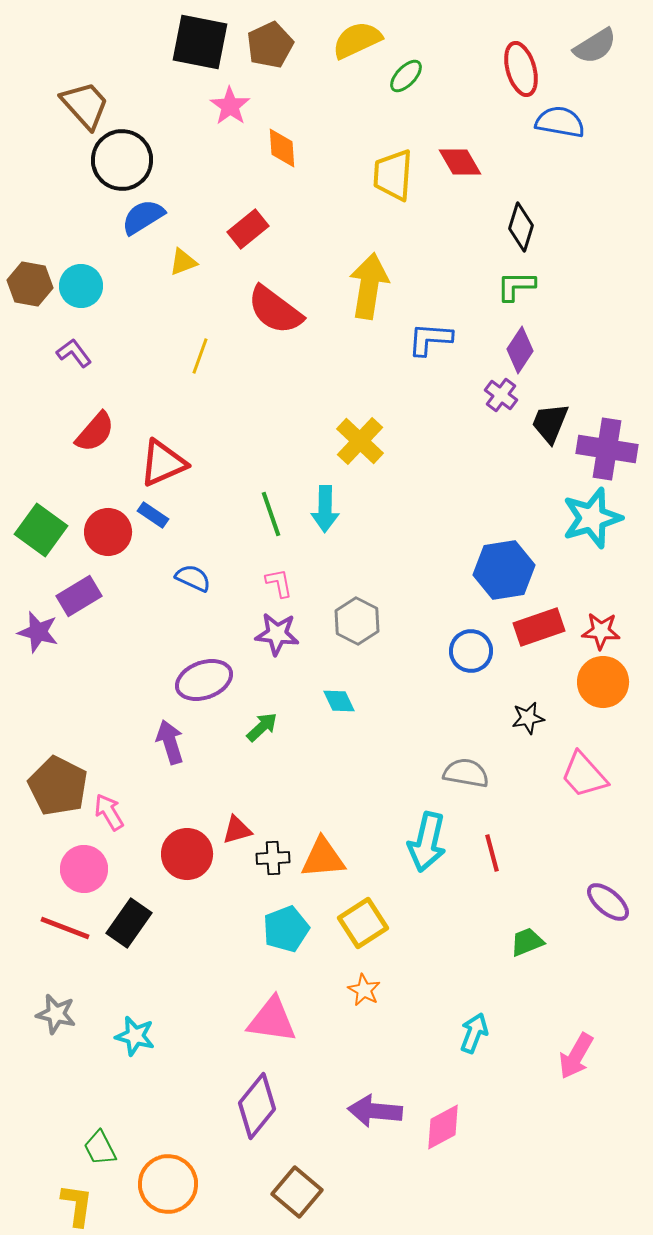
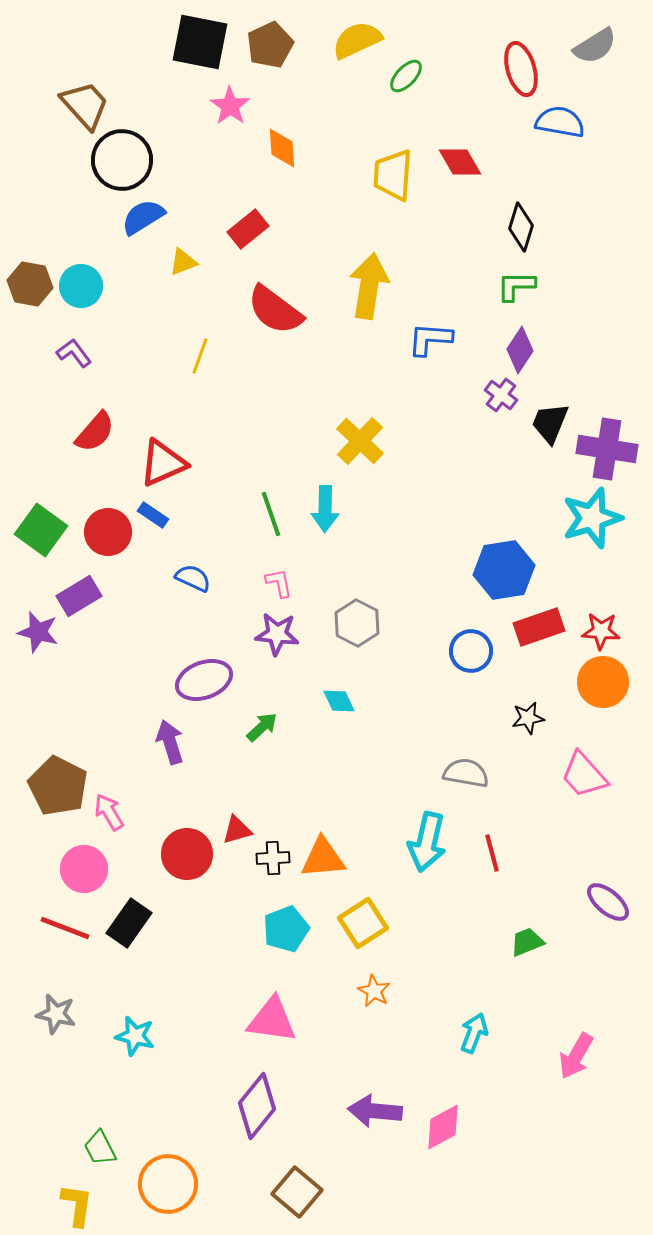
gray hexagon at (357, 621): moved 2 px down
orange star at (364, 990): moved 10 px right, 1 px down
